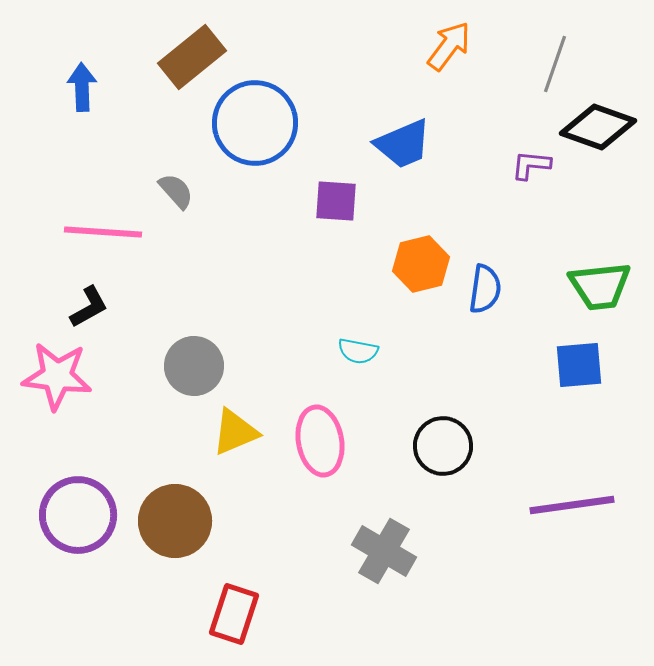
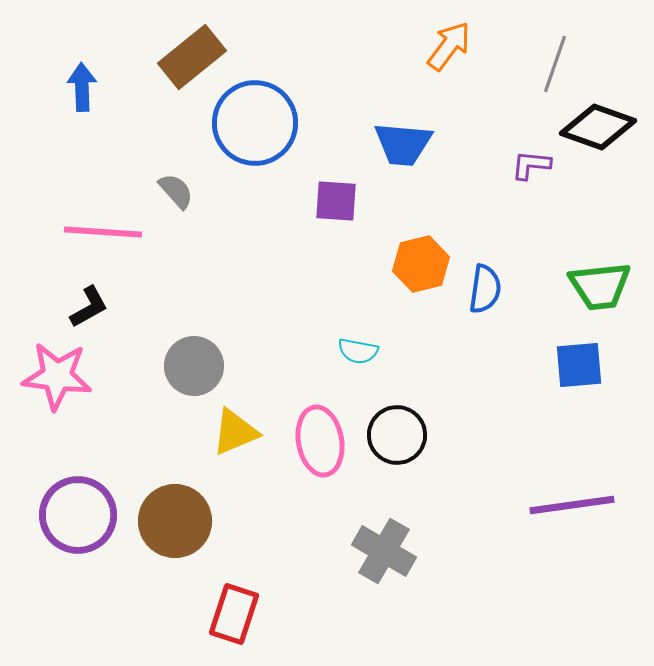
blue trapezoid: rotated 28 degrees clockwise
black circle: moved 46 px left, 11 px up
